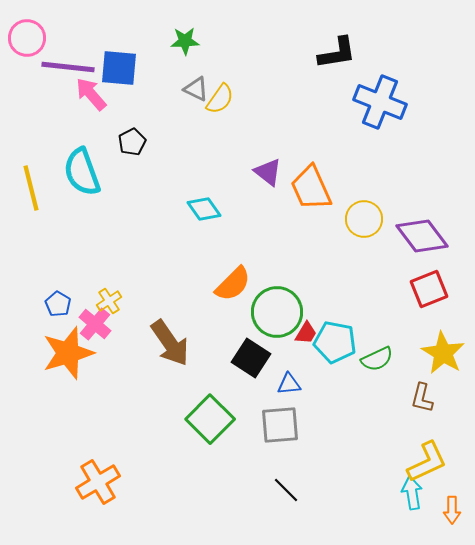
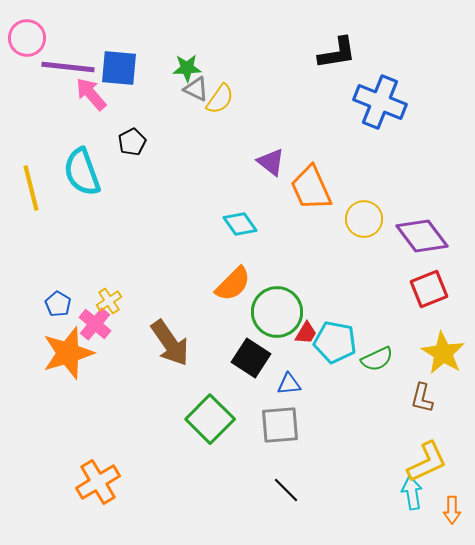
green star: moved 2 px right, 27 px down
purple triangle: moved 3 px right, 10 px up
cyan diamond: moved 36 px right, 15 px down
